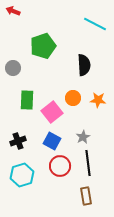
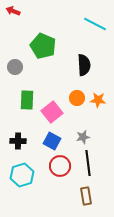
green pentagon: rotated 30 degrees counterclockwise
gray circle: moved 2 px right, 1 px up
orange circle: moved 4 px right
gray star: rotated 16 degrees clockwise
black cross: rotated 21 degrees clockwise
